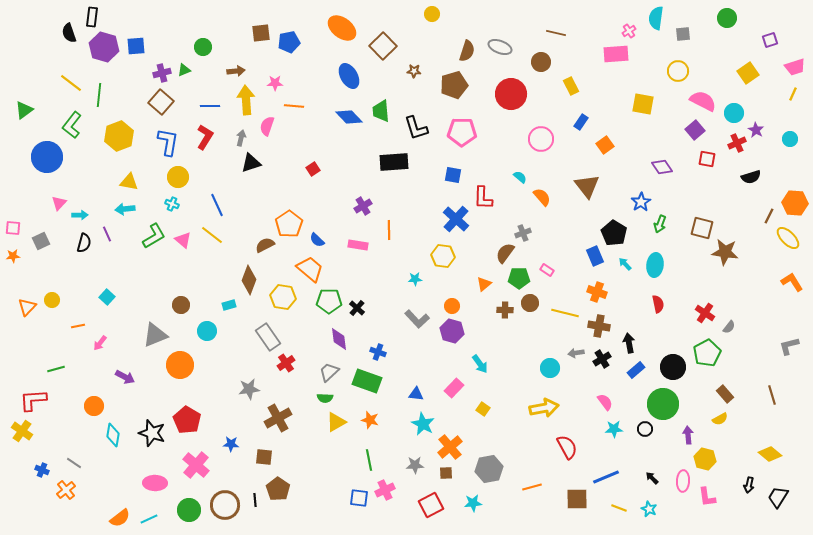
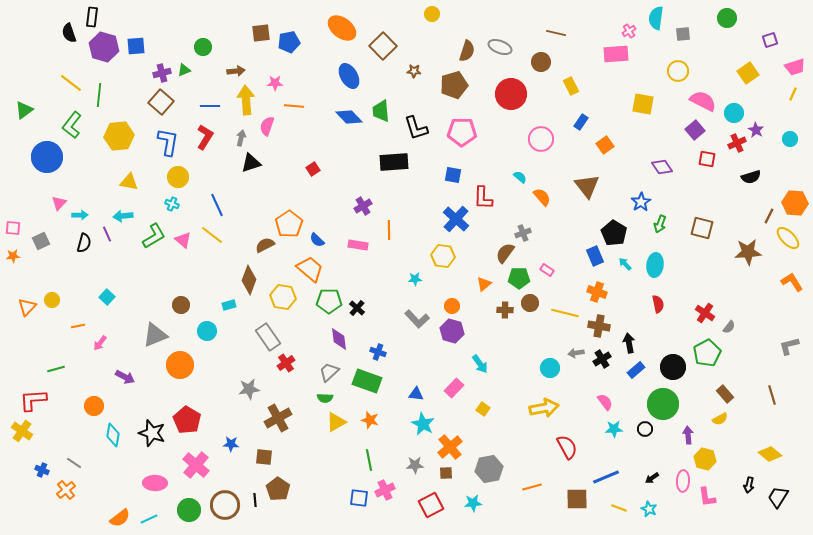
yellow hexagon at (119, 136): rotated 16 degrees clockwise
cyan arrow at (125, 209): moved 2 px left, 7 px down
brown star at (725, 252): moved 23 px right; rotated 12 degrees counterclockwise
black arrow at (652, 478): rotated 80 degrees counterclockwise
